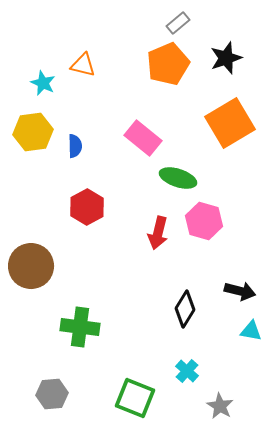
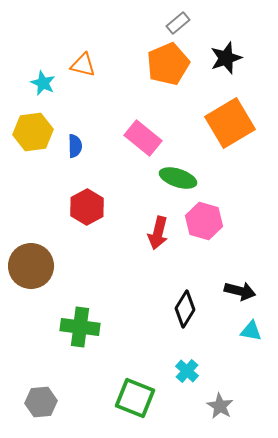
gray hexagon: moved 11 px left, 8 px down
